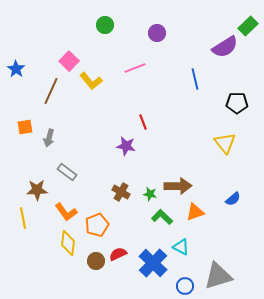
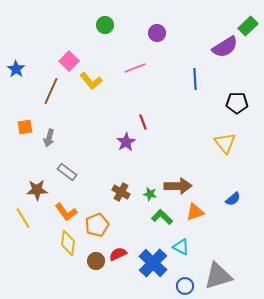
blue line: rotated 10 degrees clockwise
purple star: moved 4 px up; rotated 30 degrees clockwise
yellow line: rotated 20 degrees counterclockwise
